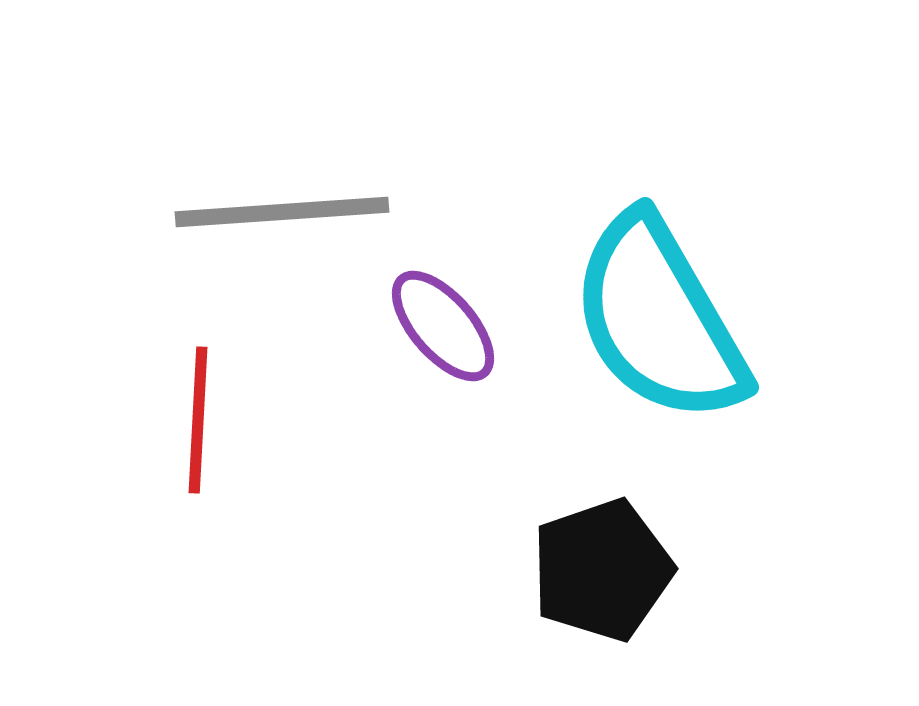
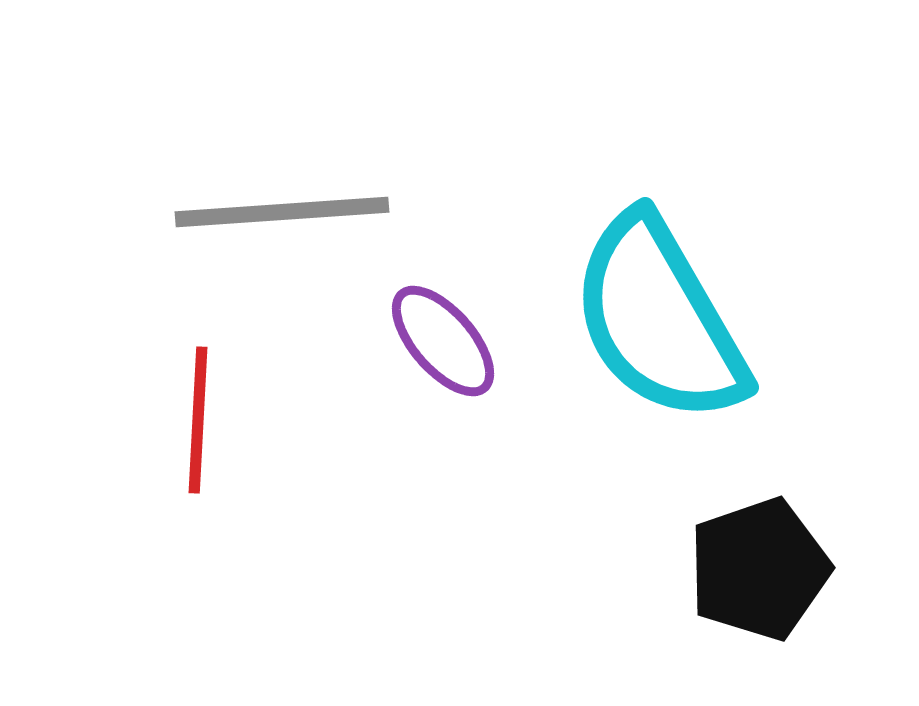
purple ellipse: moved 15 px down
black pentagon: moved 157 px right, 1 px up
